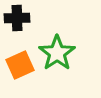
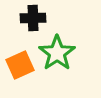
black cross: moved 16 px right
